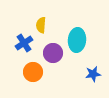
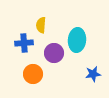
blue cross: rotated 30 degrees clockwise
purple circle: moved 1 px right
orange circle: moved 2 px down
